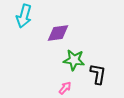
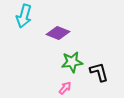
purple diamond: rotated 30 degrees clockwise
green star: moved 2 px left, 2 px down; rotated 15 degrees counterclockwise
black L-shape: moved 1 px right, 2 px up; rotated 25 degrees counterclockwise
